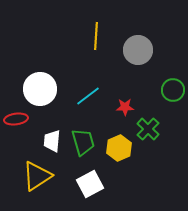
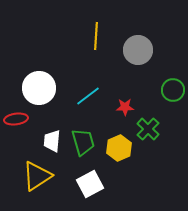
white circle: moved 1 px left, 1 px up
